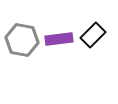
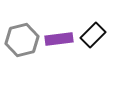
gray hexagon: rotated 24 degrees counterclockwise
